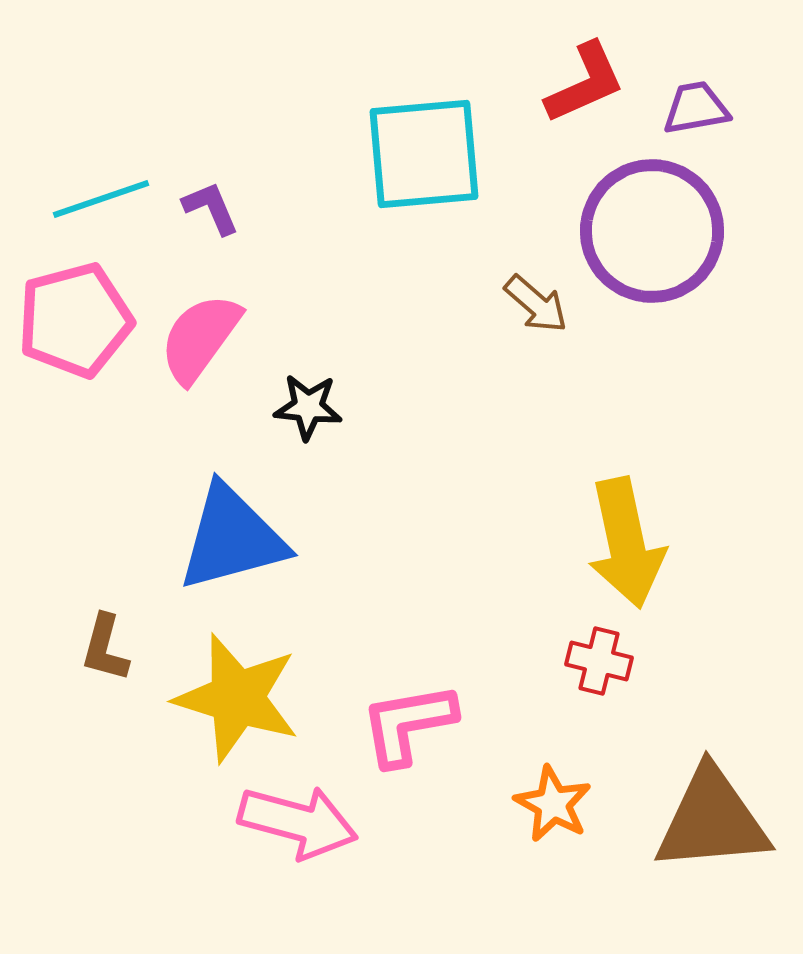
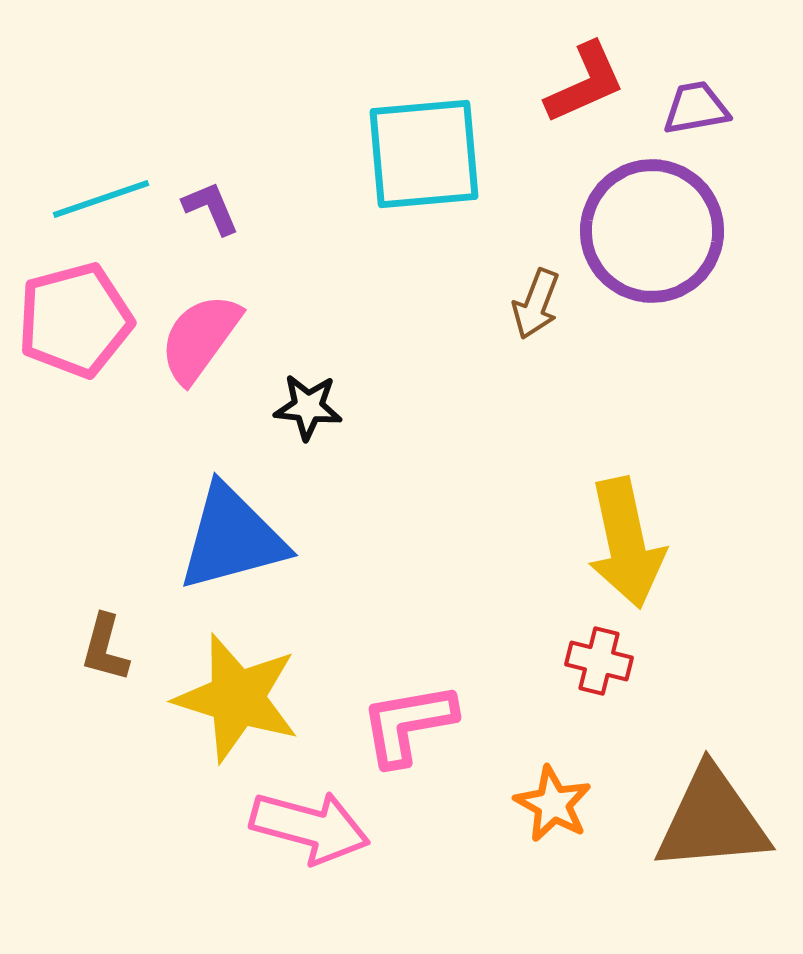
brown arrow: rotated 70 degrees clockwise
pink arrow: moved 12 px right, 5 px down
